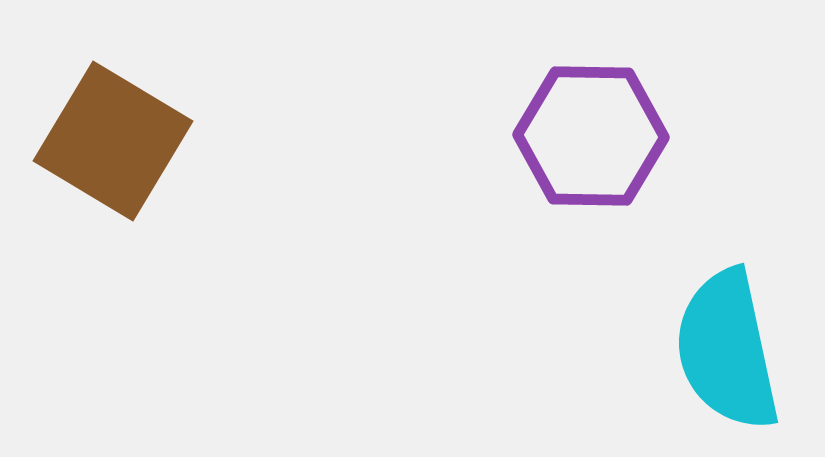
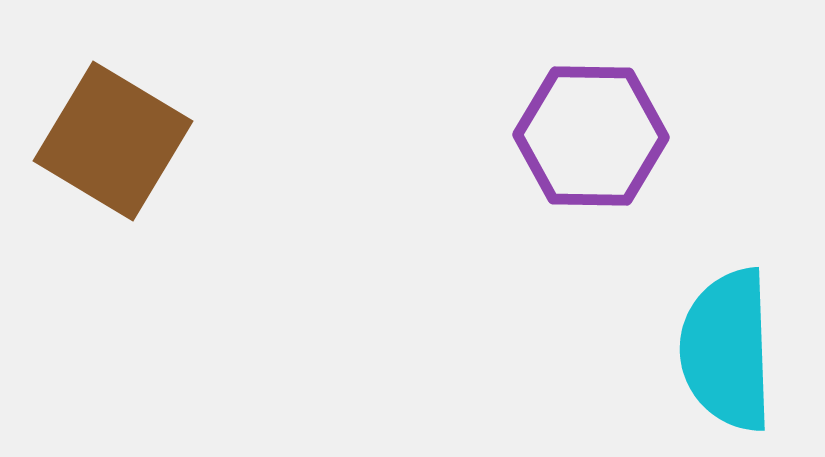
cyan semicircle: rotated 10 degrees clockwise
